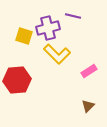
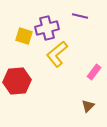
purple line: moved 7 px right
purple cross: moved 1 px left
yellow L-shape: rotated 96 degrees clockwise
pink rectangle: moved 5 px right, 1 px down; rotated 21 degrees counterclockwise
red hexagon: moved 1 px down
